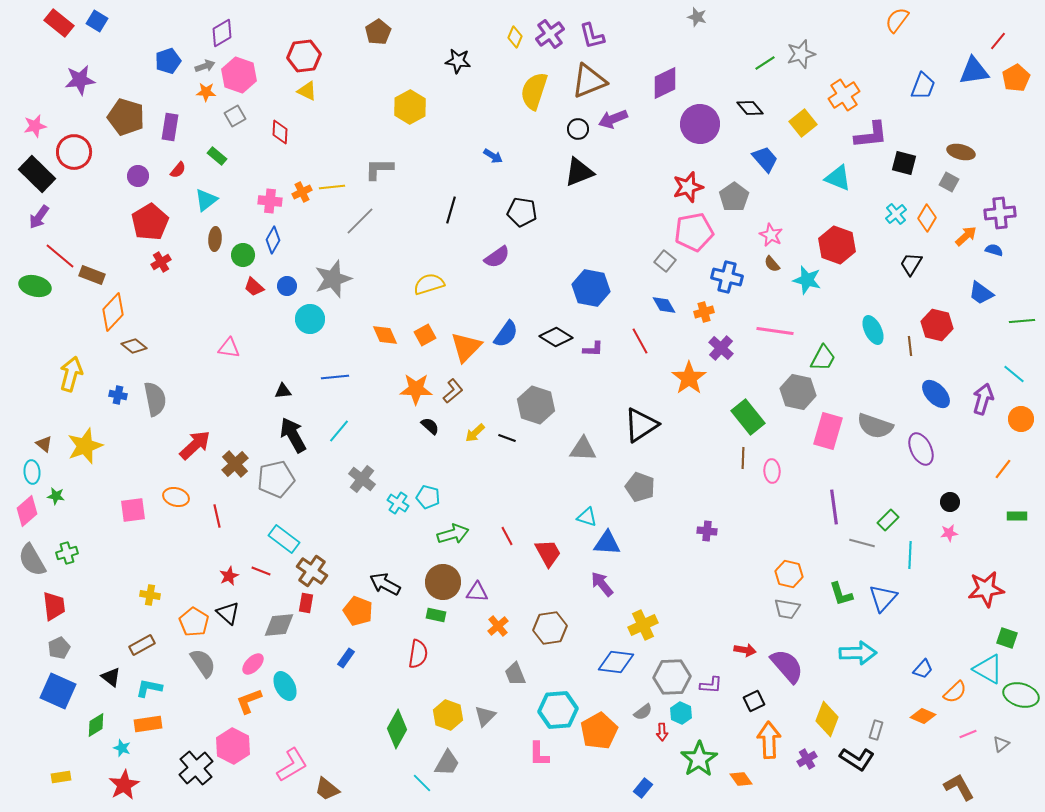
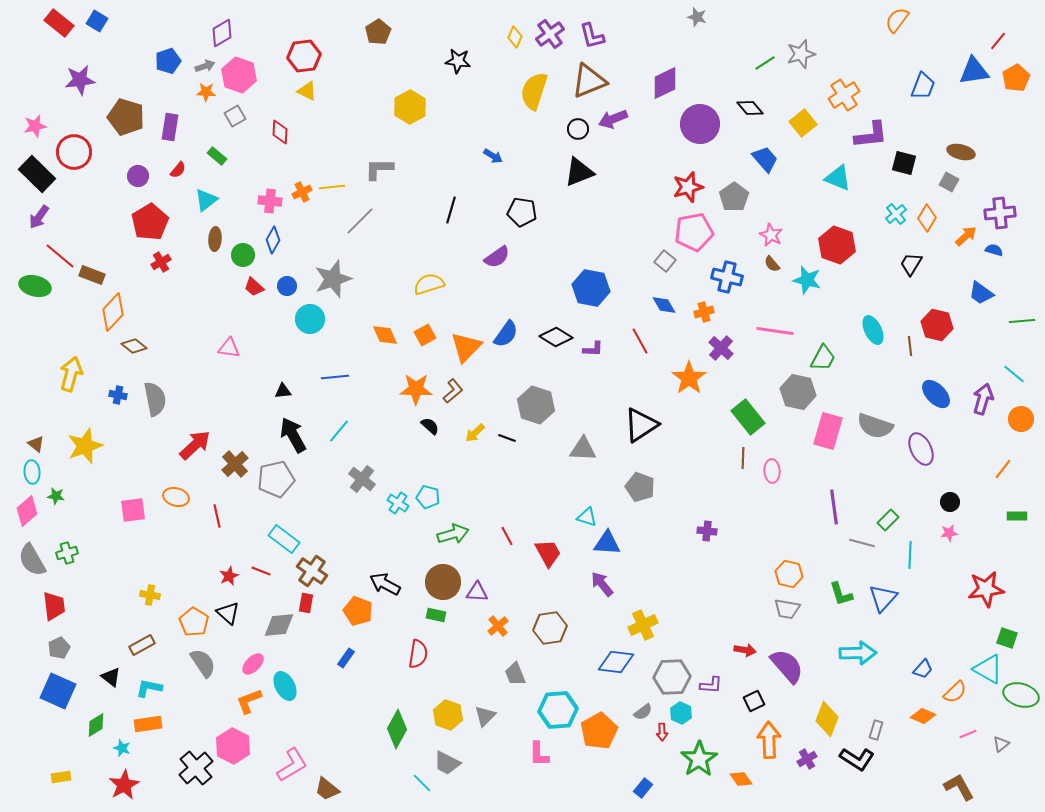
brown triangle at (44, 444): moved 8 px left
gray trapezoid at (447, 763): rotated 88 degrees clockwise
